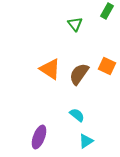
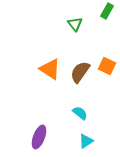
brown semicircle: moved 1 px right, 2 px up
cyan semicircle: moved 3 px right, 2 px up
